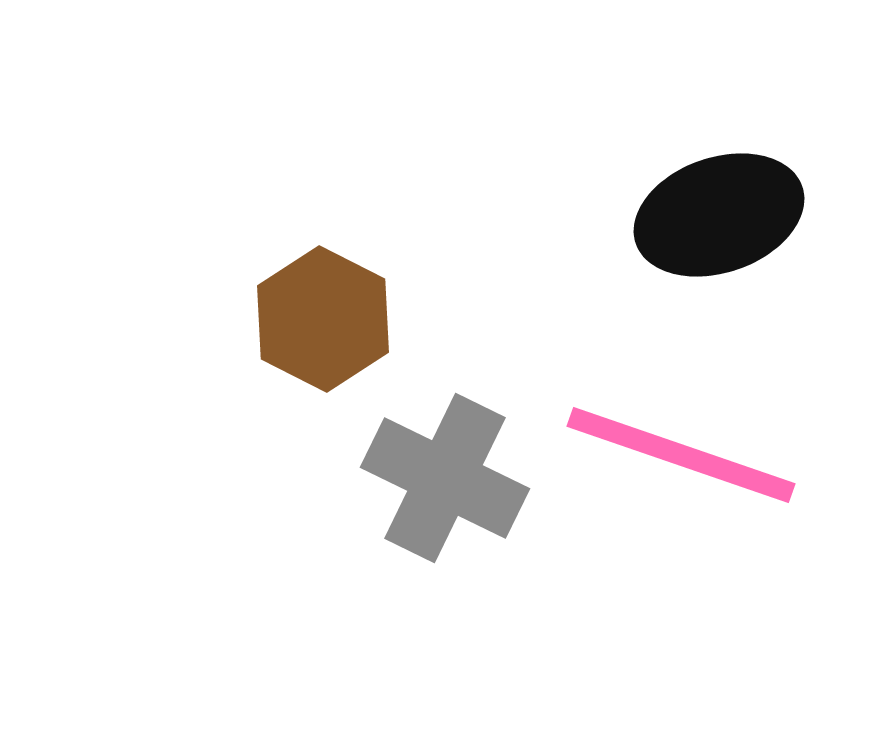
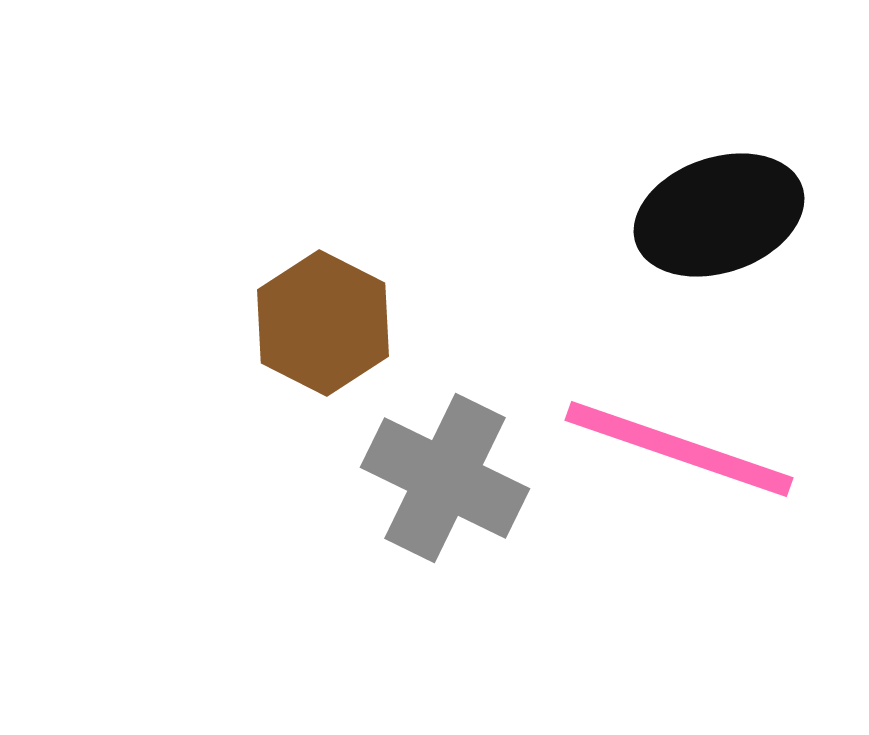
brown hexagon: moved 4 px down
pink line: moved 2 px left, 6 px up
